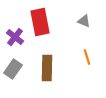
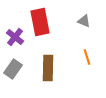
brown rectangle: moved 1 px right
